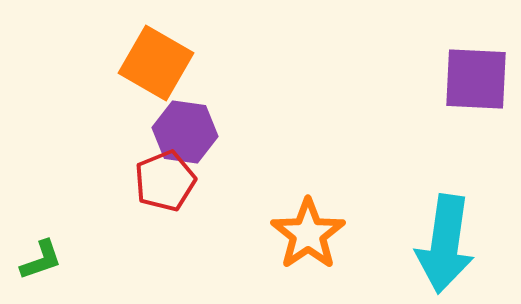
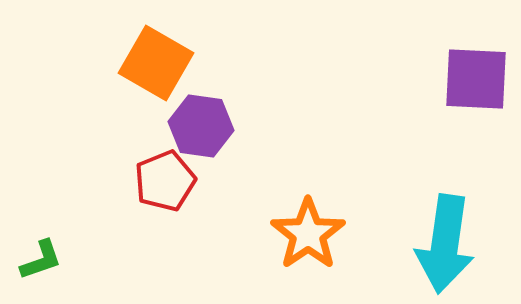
purple hexagon: moved 16 px right, 6 px up
